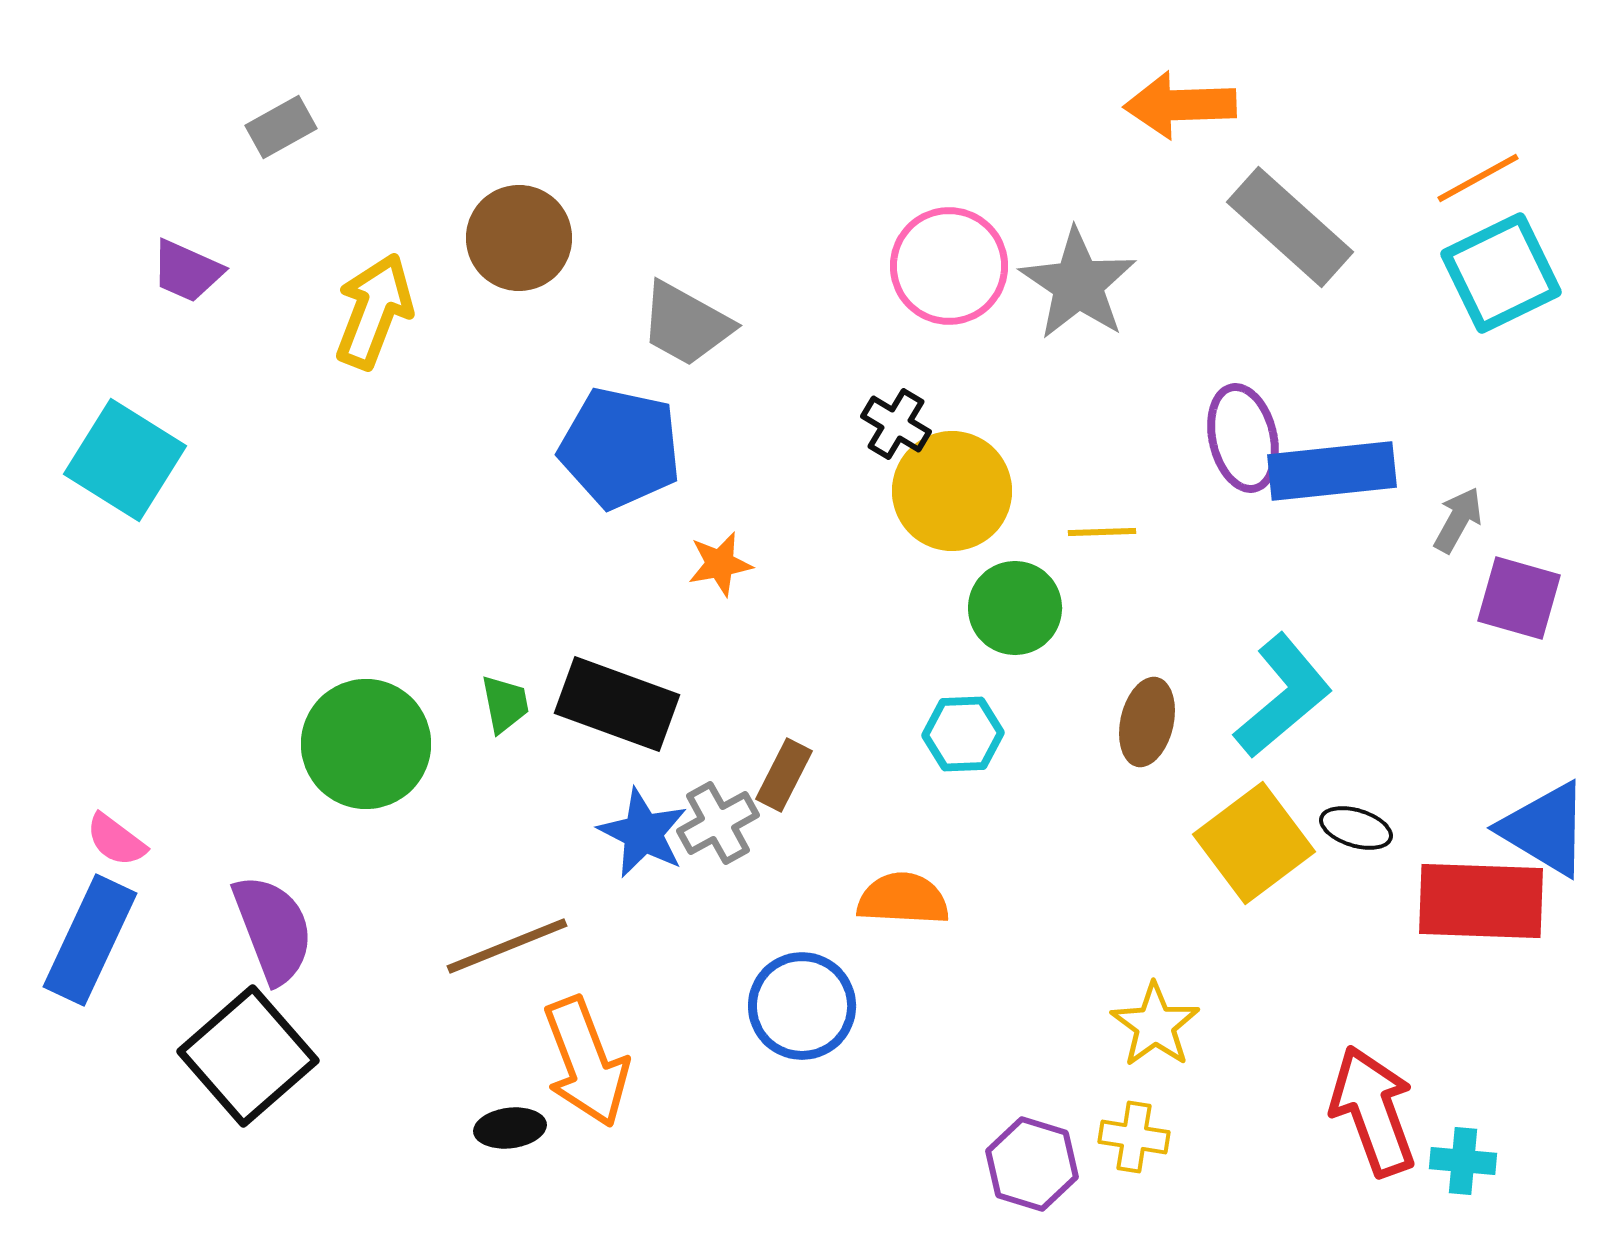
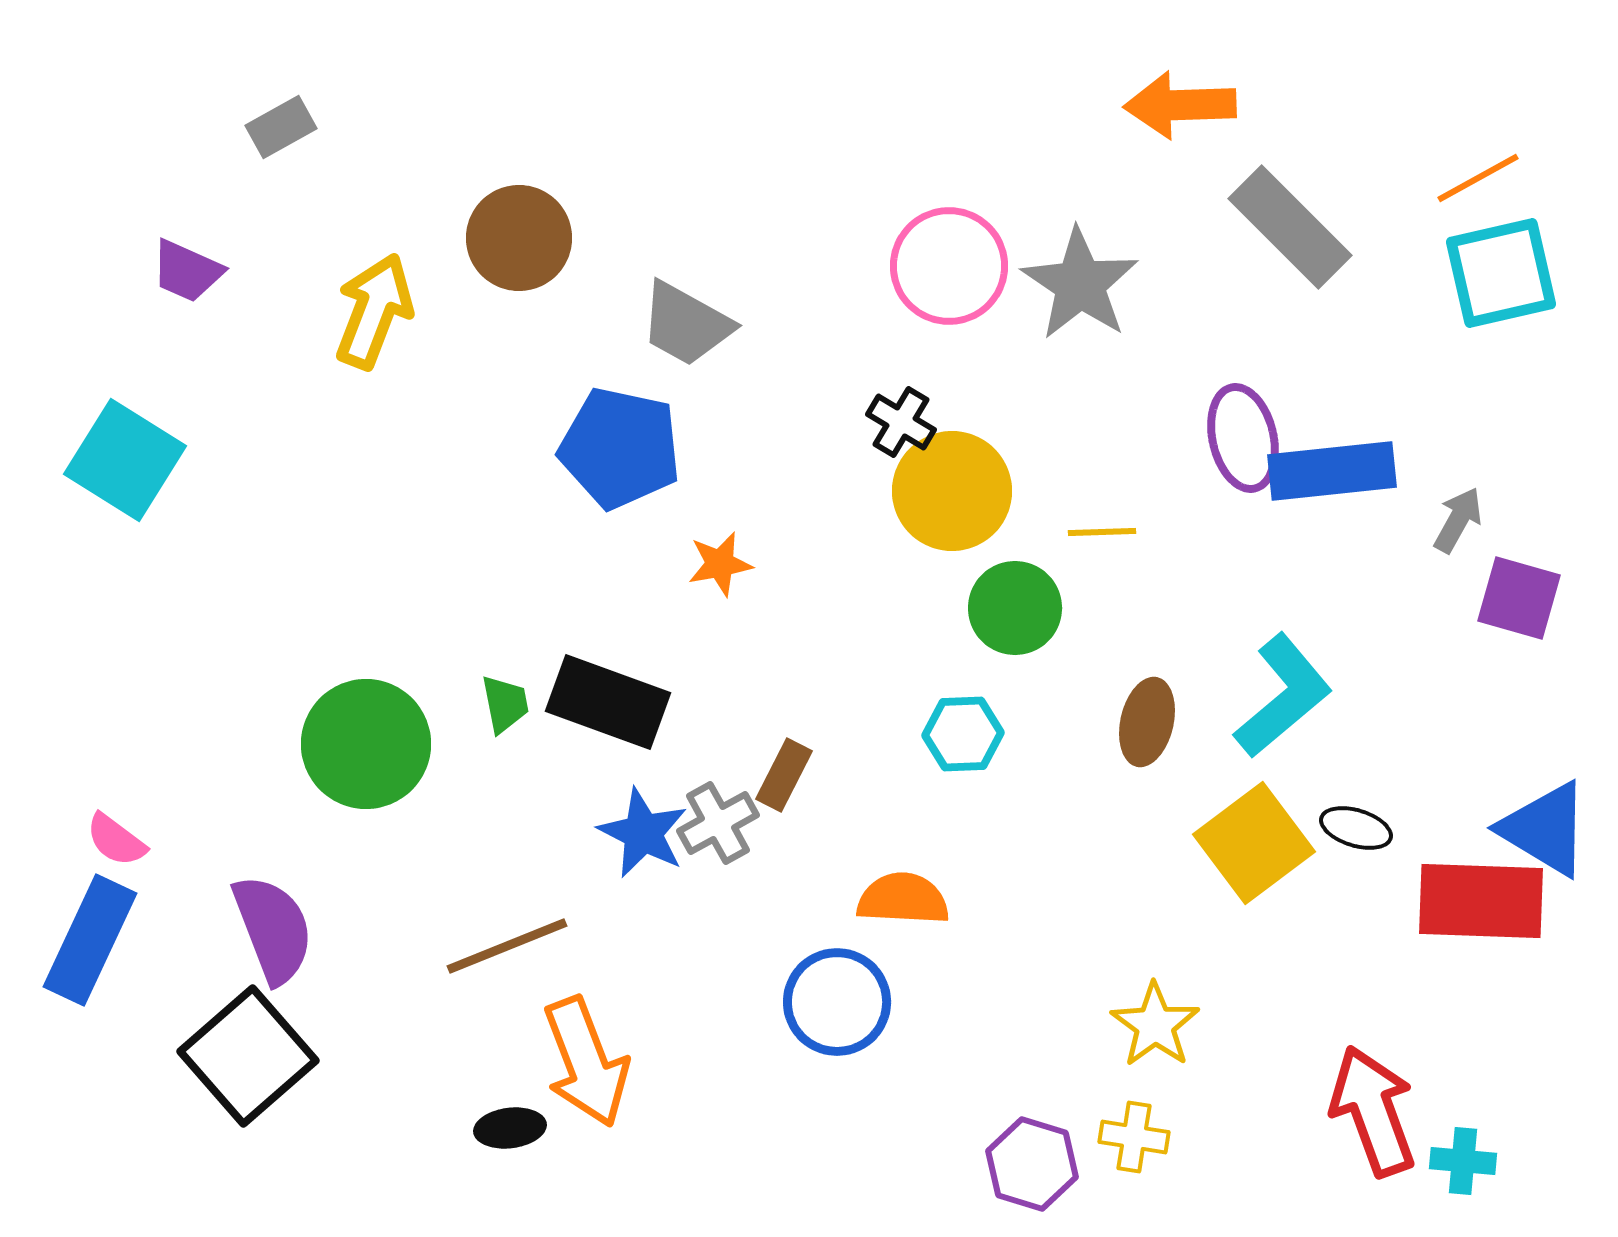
gray rectangle at (1290, 227): rotated 3 degrees clockwise
cyan square at (1501, 273): rotated 13 degrees clockwise
gray star at (1078, 284): moved 2 px right
black cross at (896, 424): moved 5 px right, 2 px up
black rectangle at (617, 704): moved 9 px left, 2 px up
blue circle at (802, 1006): moved 35 px right, 4 px up
